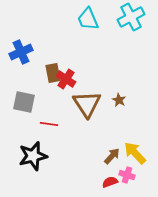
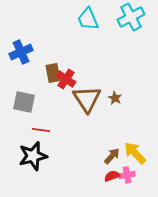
brown star: moved 4 px left, 2 px up
brown triangle: moved 5 px up
red line: moved 8 px left, 6 px down
pink cross: rotated 28 degrees counterclockwise
red semicircle: moved 2 px right, 6 px up
